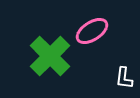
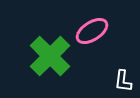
white L-shape: moved 1 px left, 3 px down
